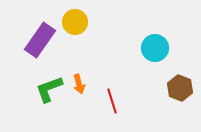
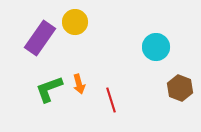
purple rectangle: moved 2 px up
cyan circle: moved 1 px right, 1 px up
red line: moved 1 px left, 1 px up
